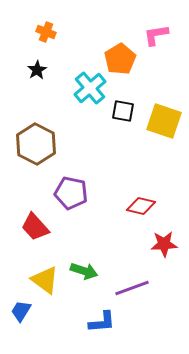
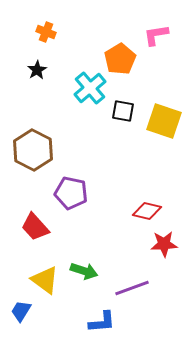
brown hexagon: moved 3 px left, 6 px down
red diamond: moved 6 px right, 5 px down
